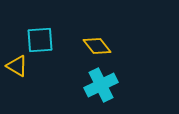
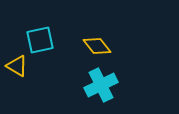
cyan square: rotated 8 degrees counterclockwise
